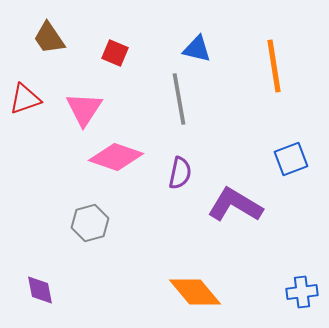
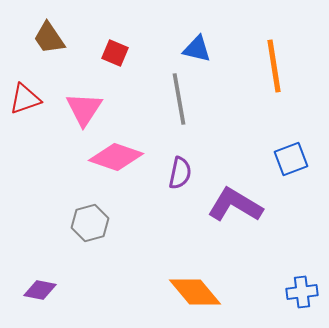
purple diamond: rotated 68 degrees counterclockwise
